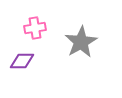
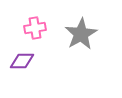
gray star: moved 8 px up
